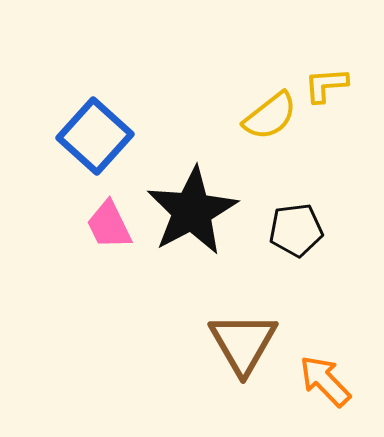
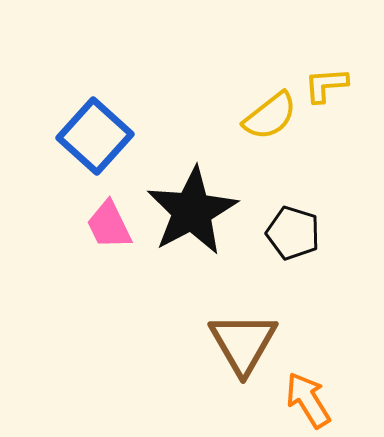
black pentagon: moved 3 px left, 3 px down; rotated 24 degrees clockwise
orange arrow: moved 17 px left, 19 px down; rotated 12 degrees clockwise
